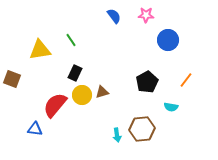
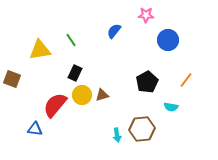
blue semicircle: moved 15 px down; rotated 105 degrees counterclockwise
brown triangle: moved 3 px down
